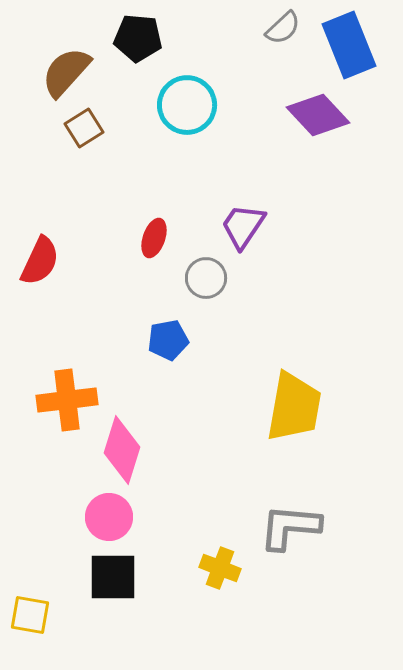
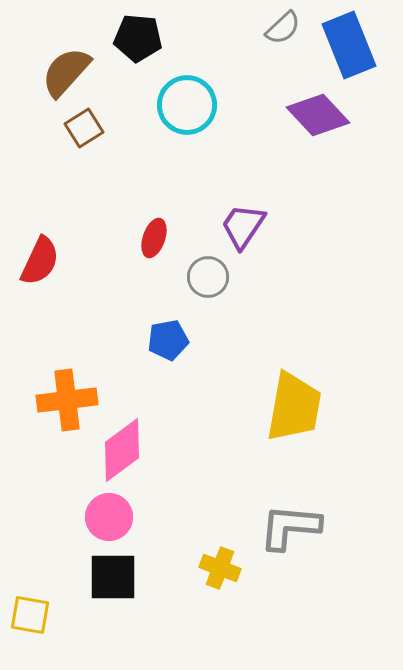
gray circle: moved 2 px right, 1 px up
pink diamond: rotated 36 degrees clockwise
